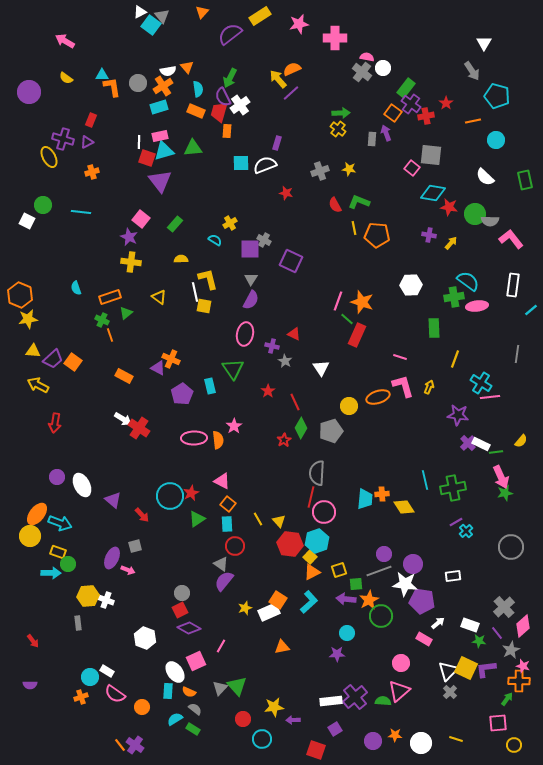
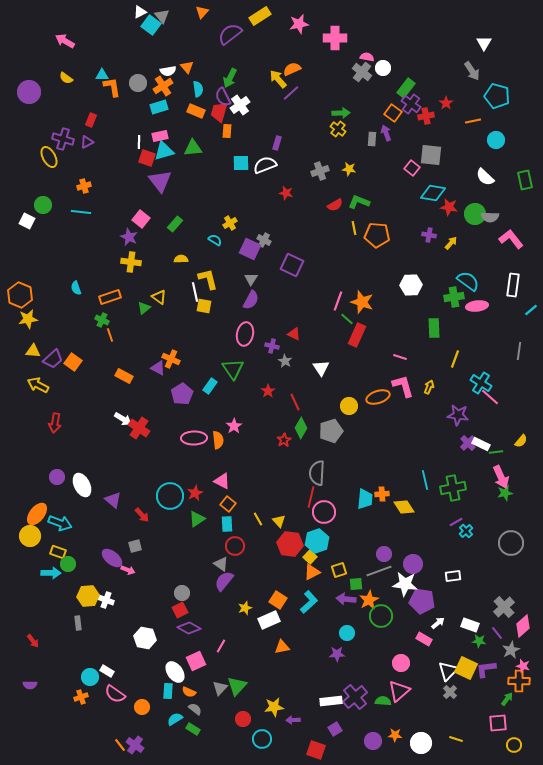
orange cross at (92, 172): moved 8 px left, 14 px down
red semicircle at (335, 205): rotated 91 degrees counterclockwise
gray semicircle at (490, 221): moved 4 px up
purple square at (250, 249): rotated 25 degrees clockwise
purple square at (291, 261): moved 1 px right, 4 px down
green triangle at (126, 313): moved 18 px right, 5 px up
gray line at (517, 354): moved 2 px right, 3 px up
cyan rectangle at (210, 386): rotated 49 degrees clockwise
pink line at (490, 397): rotated 48 degrees clockwise
red star at (191, 493): moved 4 px right
gray circle at (511, 547): moved 4 px up
purple ellipse at (112, 558): rotated 75 degrees counterclockwise
white rectangle at (269, 612): moved 8 px down
white hexagon at (145, 638): rotated 10 degrees counterclockwise
green triangle at (237, 686): rotated 25 degrees clockwise
